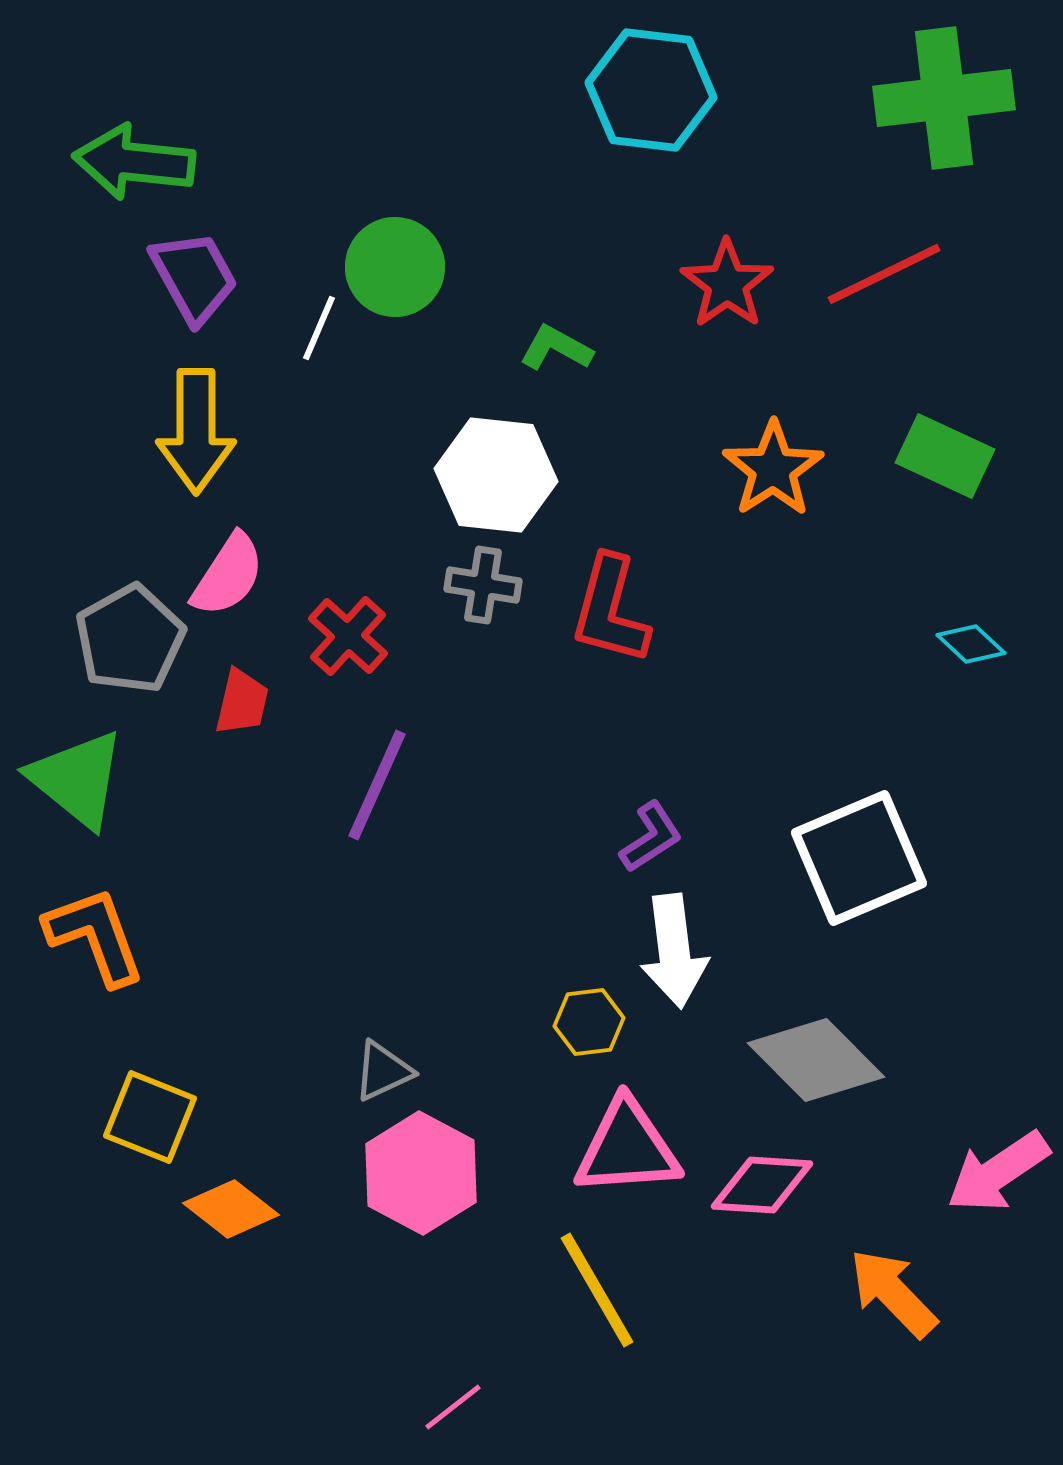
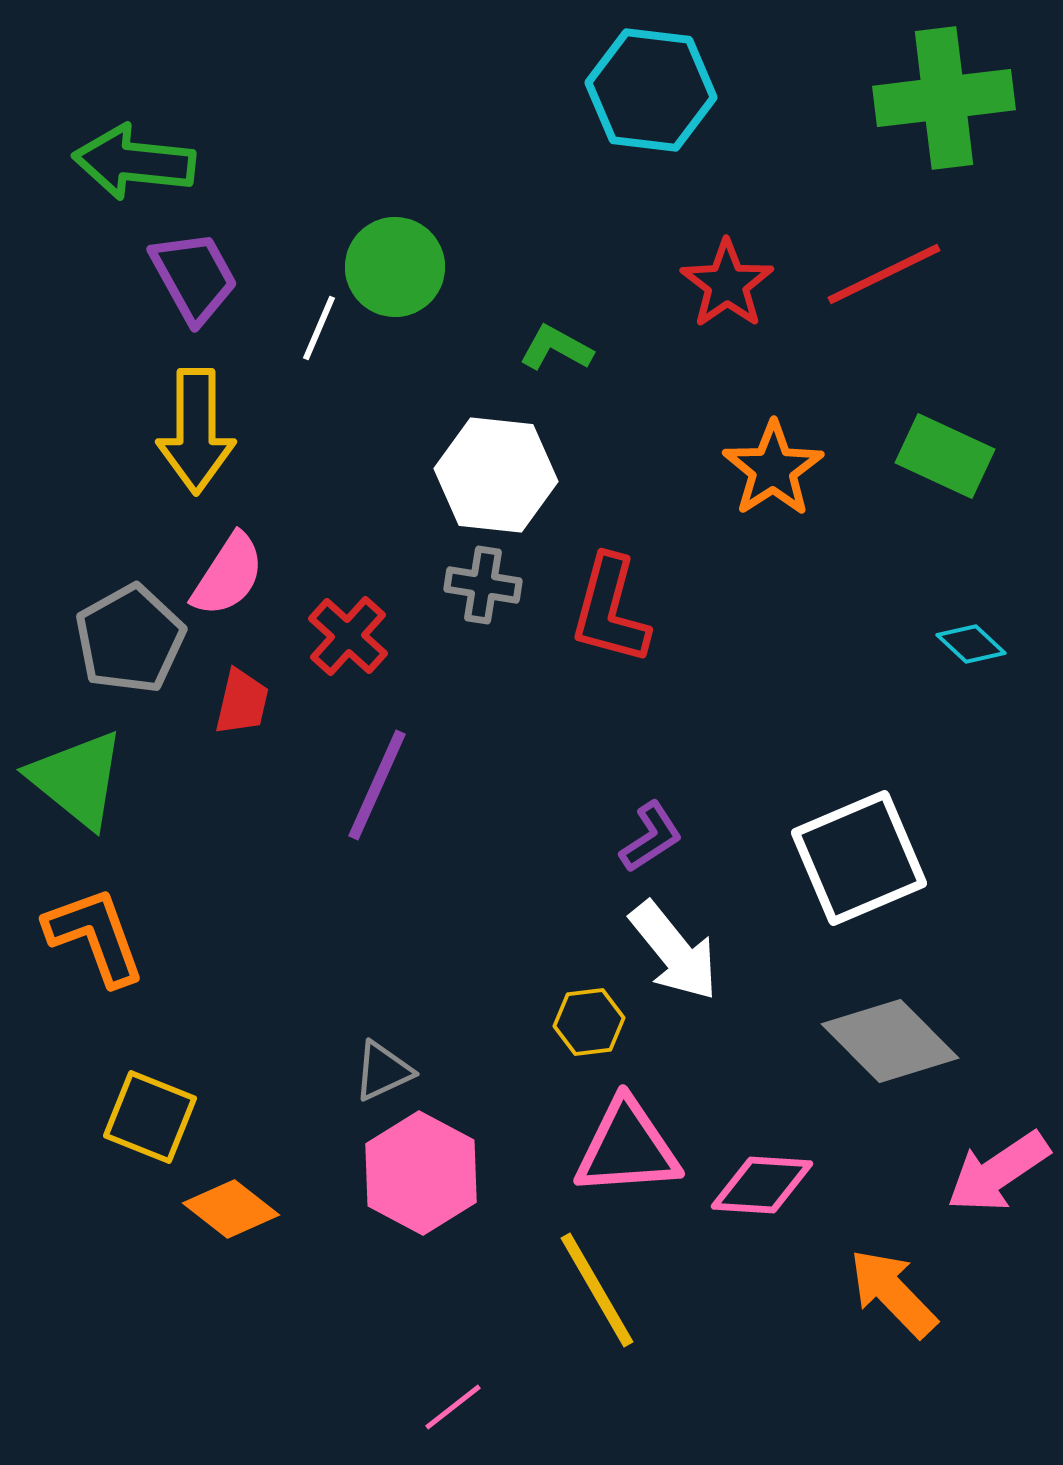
white arrow: rotated 32 degrees counterclockwise
gray diamond: moved 74 px right, 19 px up
